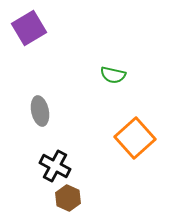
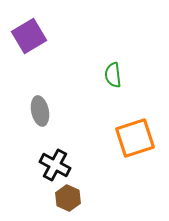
purple square: moved 8 px down
green semicircle: rotated 70 degrees clockwise
orange square: rotated 24 degrees clockwise
black cross: moved 1 px up
